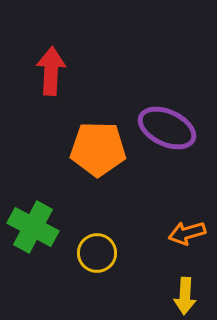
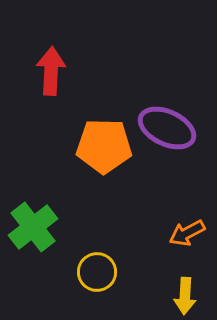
orange pentagon: moved 6 px right, 3 px up
green cross: rotated 24 degrees clockwise
orange arrow: rotated 12 degrees counterclockwise
yellow circle: moved 19 px down
